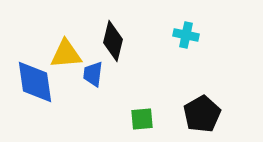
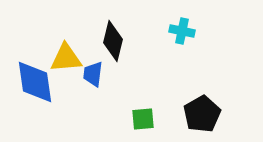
cyan cross: moved 4 px left, 4 px up
yellow triangle: moved 4 px down
green square: moved 1 px right
